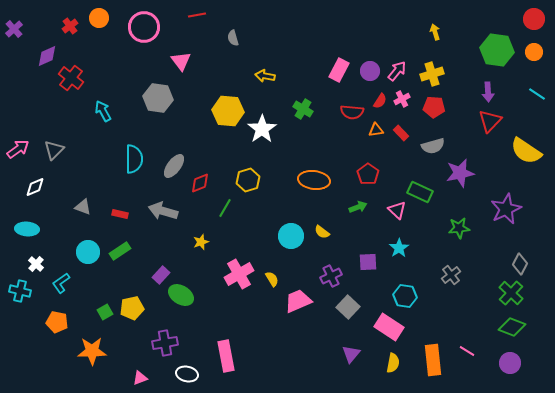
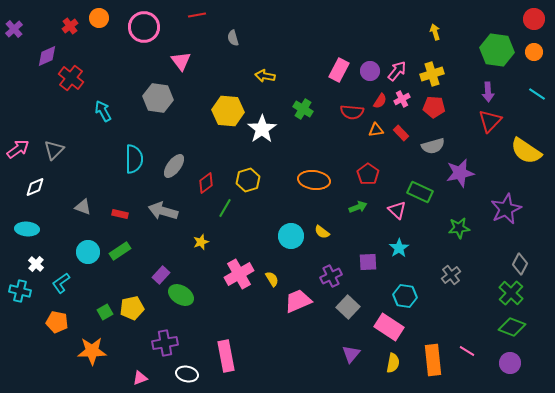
red diamond at (200, 183): moved 6 px right; rotated 15 degrees counterclockwise
